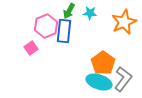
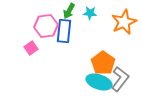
pink hexagon: rotated 15 degrees clockwise
gray L-shape: moved 3 px left
